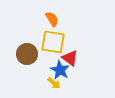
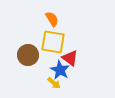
brown circle: moved 1 px right, 1 px down
